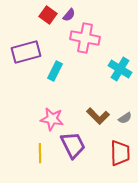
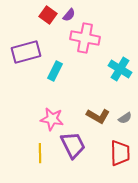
brown L-shape: rotated 15 degrees counterclockwise
